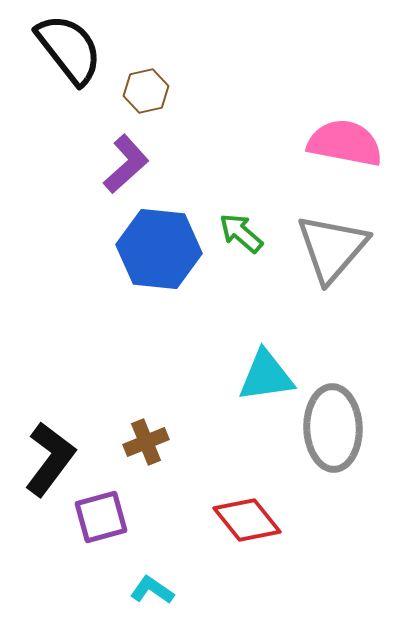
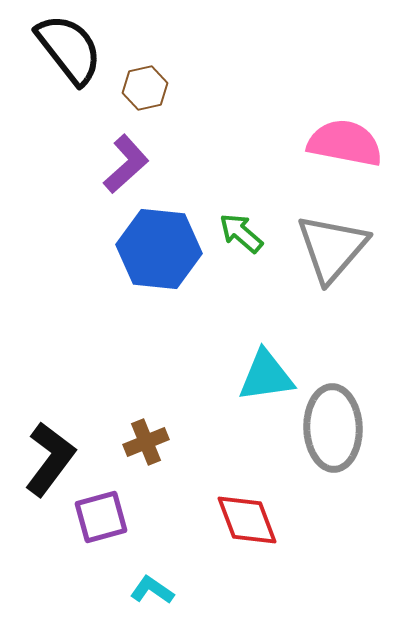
brown hexagon: moved 1 px left, 3 px up
red diamond: rotated 18 degrees clockwise
